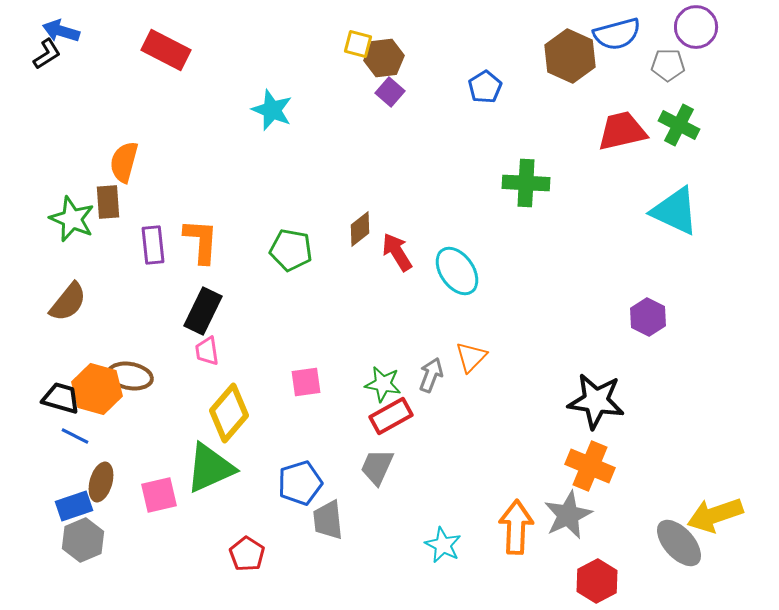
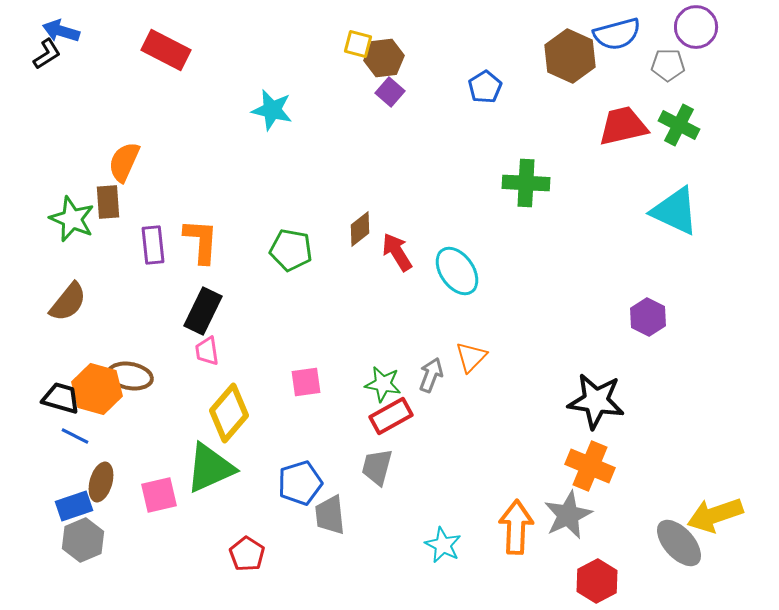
cyan star at (272, 110): rotated 9 degrees counterclockwise
red trapezoid at (622, 131): moved 1 px right, 5 px up
orange semicircle at (124, 162): rotated 9 degrees clockwise
gray trapezoid at (377, 467): rotated 9 degrees counterclockwise
gray trapezoid at (328, 520): moved 2 px right, 5 px up
